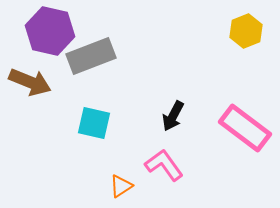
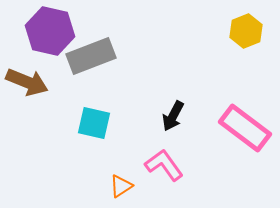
brown arrow: moved 3 px left
